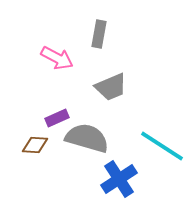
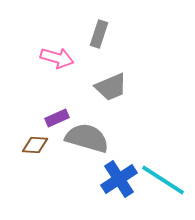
gray rectangle: rotated 8 degrees clockwise
pink arrow: rotated 12 degrees counterclockwise
cyan line: moved 1 px right, 34 px down
